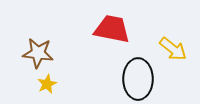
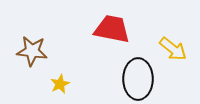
brown star: moved 6 px left, 2 px up
yellow star: moved 13 px right
